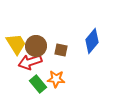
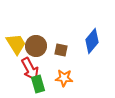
red arrow: moved 7 px down; rotated 100 degrees counterclockwise
orange star: moved 8 px right, 1 px up
green rectangle: rotated 24 degrees clockwise
